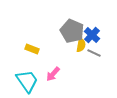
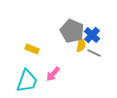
cyan trapezoid: rotated 55 degrees clockwise
